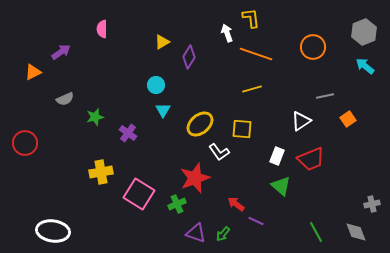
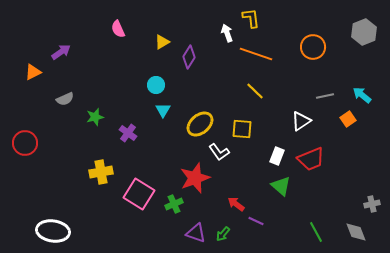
pink semicircle: moved 16 px right; rotated 24 degrees counterclockwise
cyan arrow: moved 3 px left, 29 px down
yellow line: moved 3 px right, 2 px down; rotated 60 degrees clockwise
green cross: moved 3 px left
